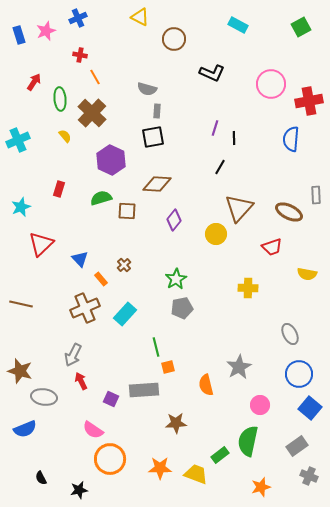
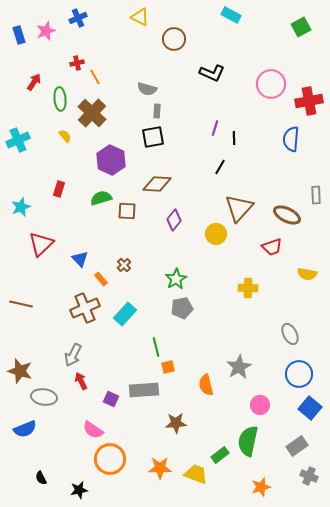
cyan rectangle at (238, 25): moved 7 px left, 10 px up
red cross at (80, 55): moved 3 px left, 8 px down; rotated 24 degrees counterclockwise
brown ellipse at (289, 212): moved 2 px left, 3 px down
